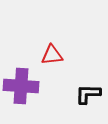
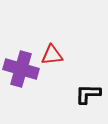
purple cross: moved 17 px up; rotated 12 degrees clockwise
